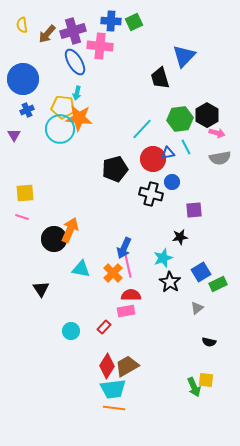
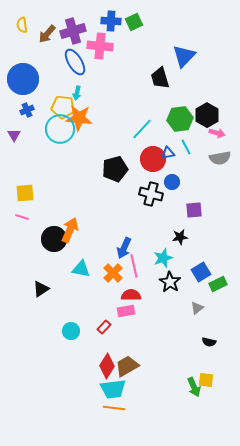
pink line at (128, 266): moved 6 px right
black triangle at (41, 289): rotated 30 degrees clockwise
